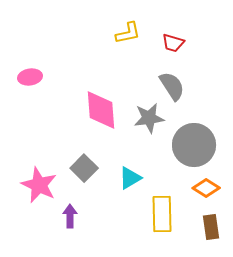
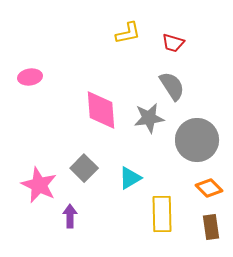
gray circle: moved 3 px right, 5 px up
orange diamond: moved 3 px right; rotated 12 degrees clockwise
